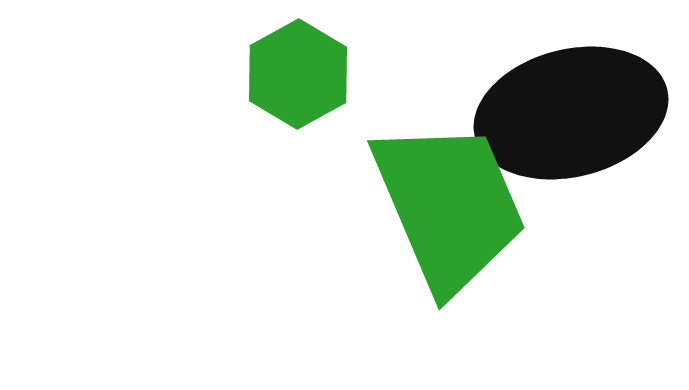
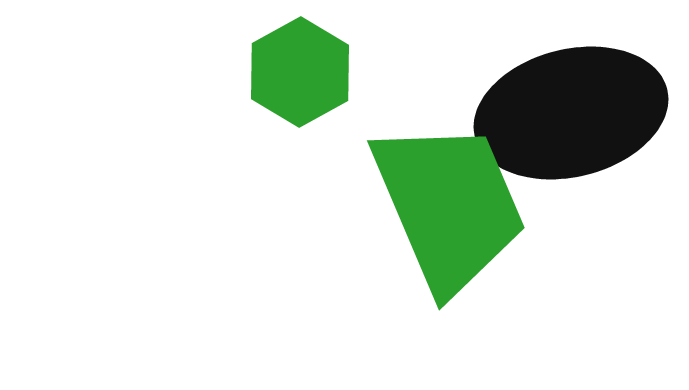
green hexagon: moved 2 px right, 2 px up
